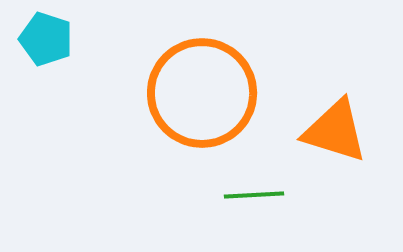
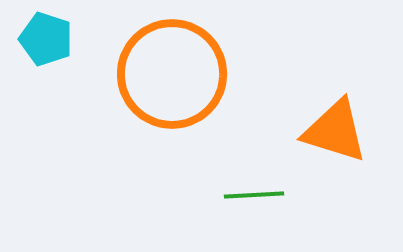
orange circle: moved 30 px left, 19 px up
